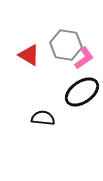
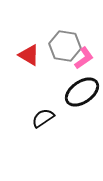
gray hexagon: moved 1 px left, 1 px down
black semicircle: rotated 40 degrees counterclockwise
